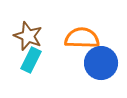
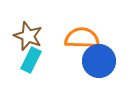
blue circle: moved 2 px left, 2 px up
